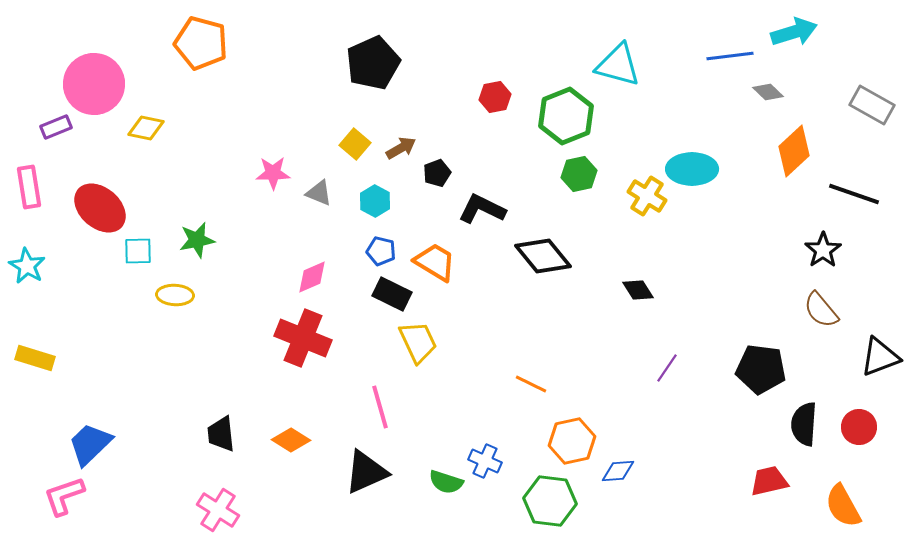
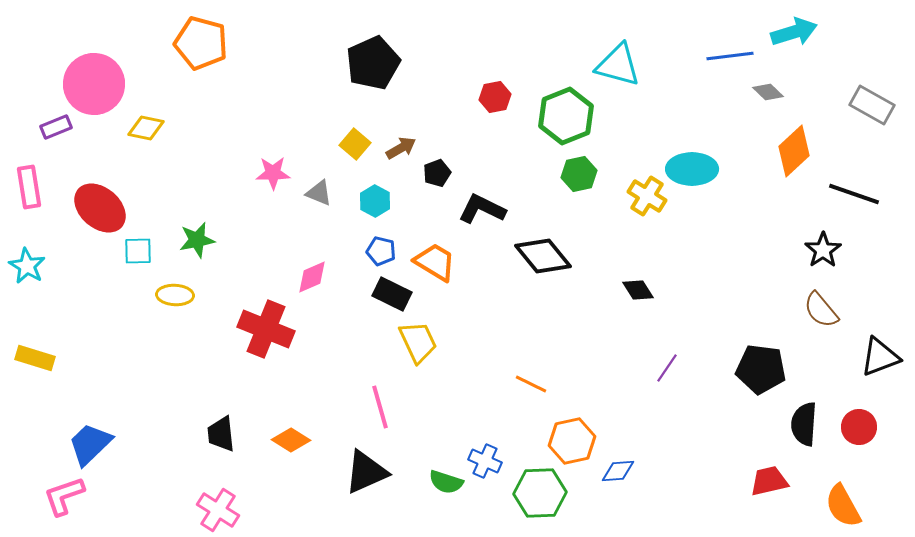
red cross at (303, 338): moved 37 px left, 9 px up
green hexagon at (550, 501): moved 10 px left, 8 px up; rotated 9 degrees counterclockwise
